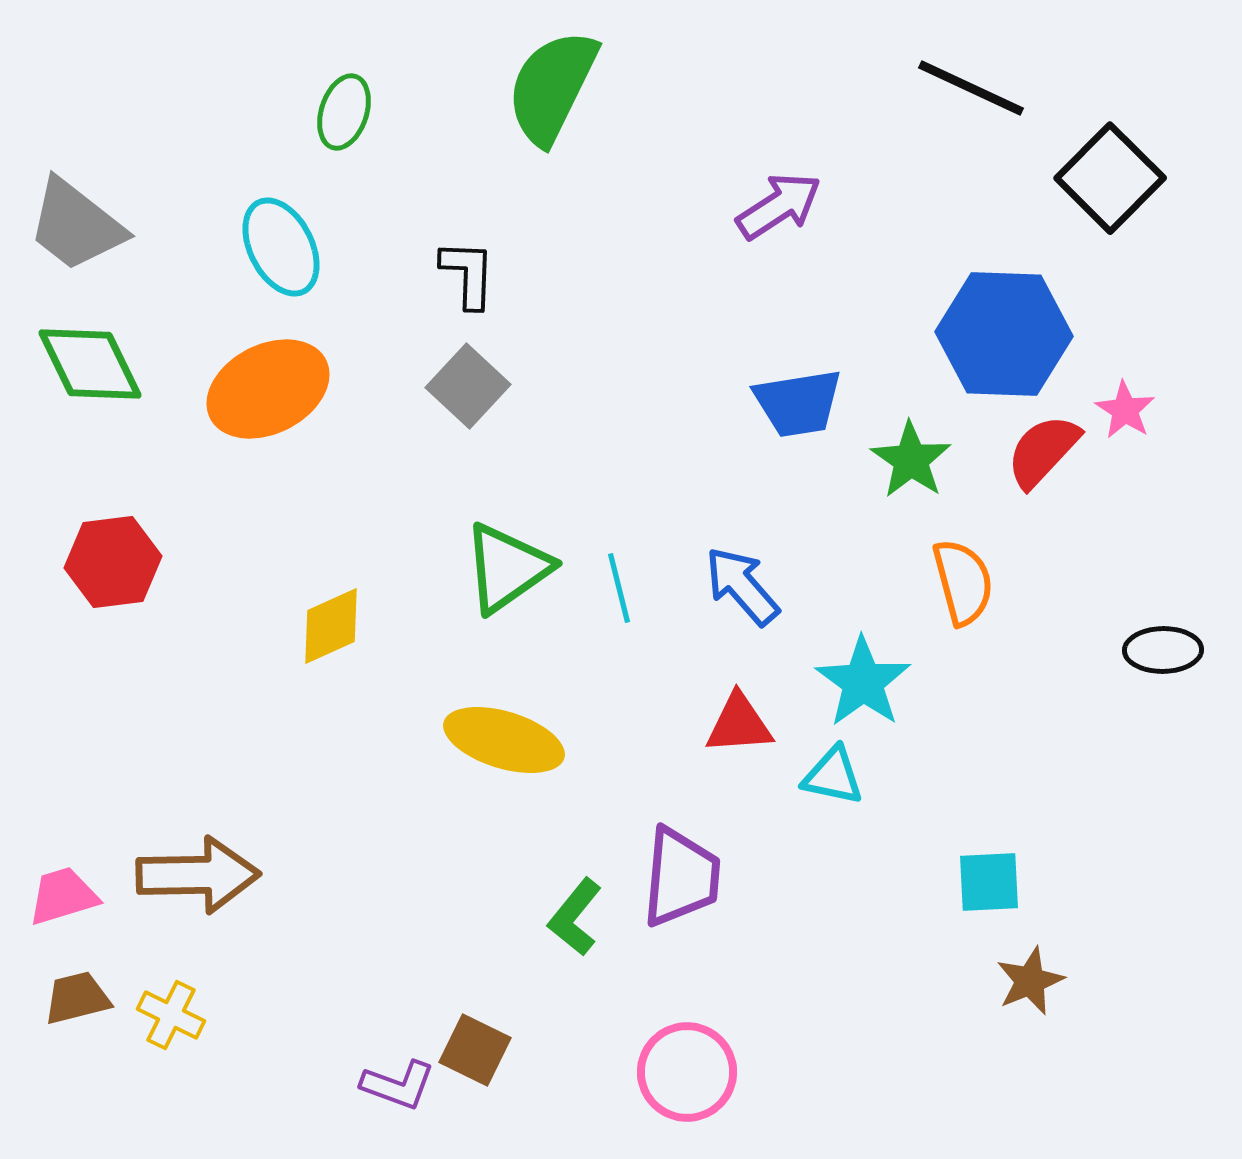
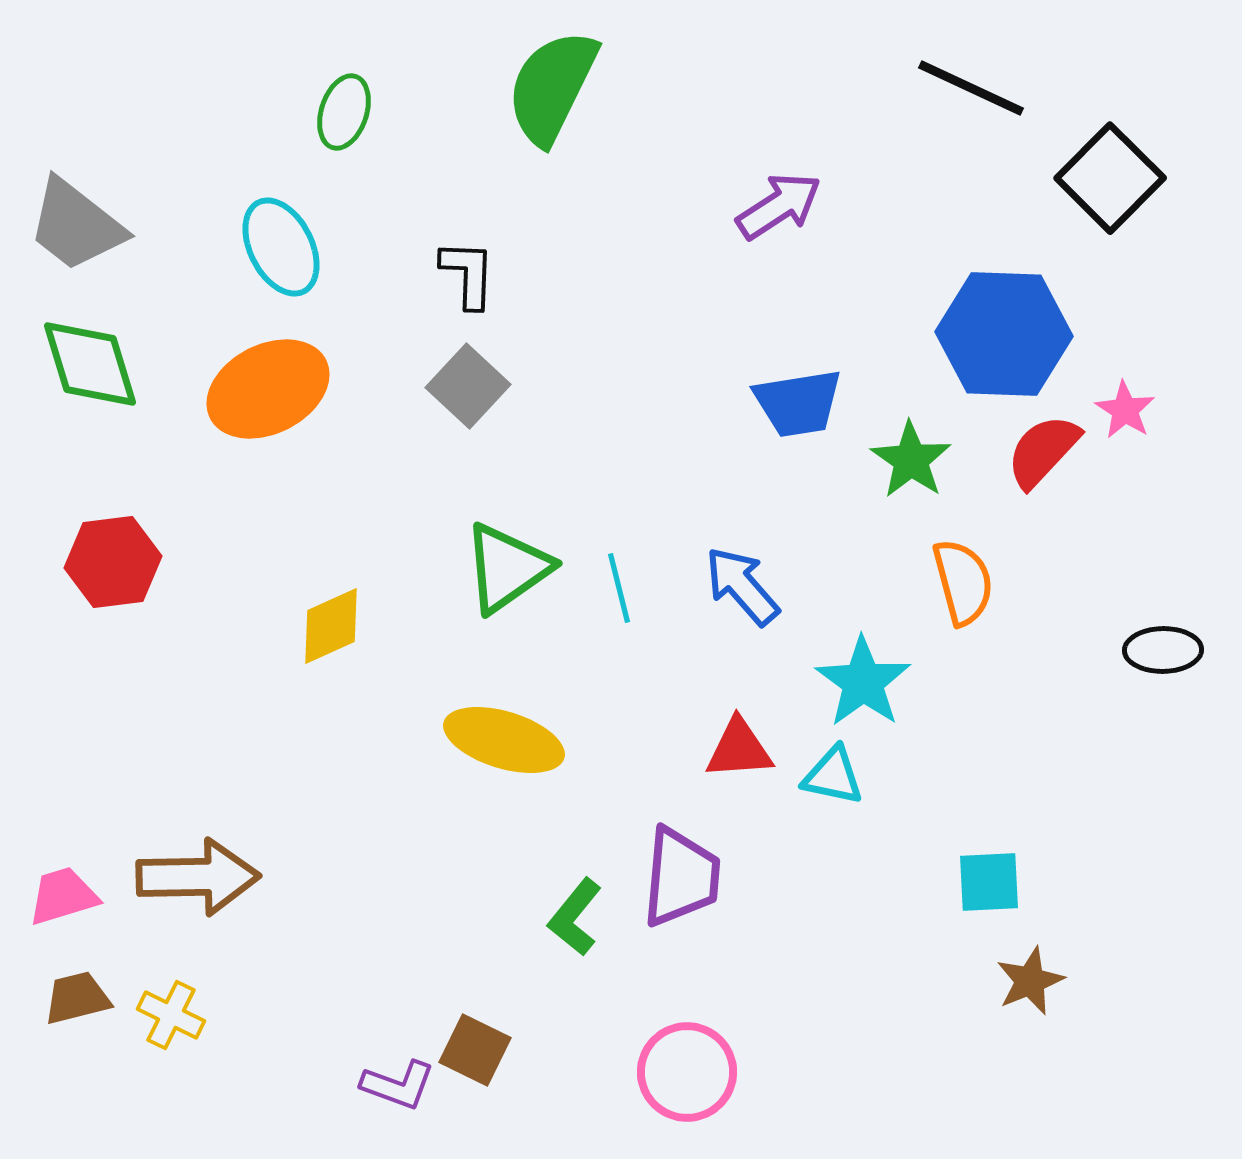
green diamond: rotated 9 degrees clockwise
red triangle: moved 25 px down
brown arrow: moved 2 px down
